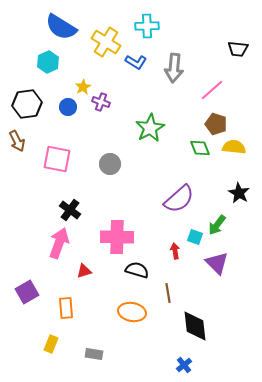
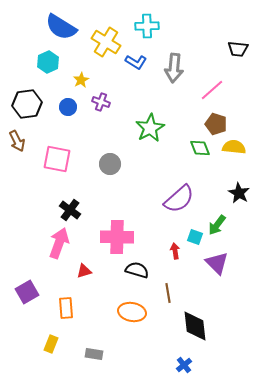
yellow star: moved 2 px left, 7 px up
